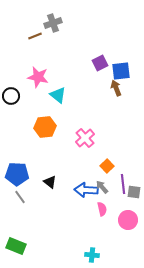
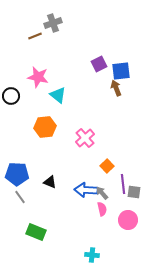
purple square: moved 1 px left, 1 px down
black triangle: rotated 16 degrees counterclockwise
gray arrow: moved 6 px down
green rectangle: moved 20 px right, 14 px up
